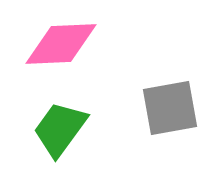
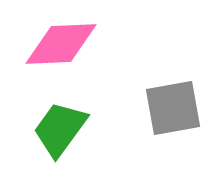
gray square: moved 3 px right
